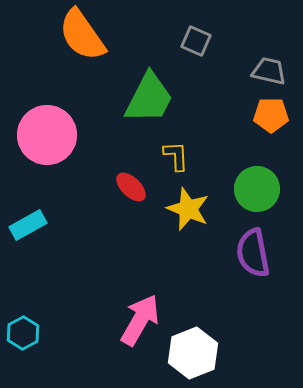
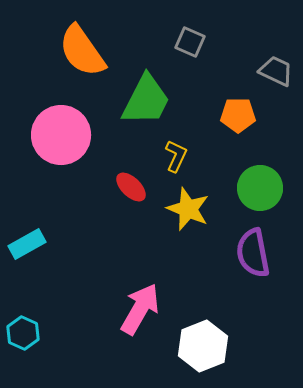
orange semicircle: moved 16 px down
gray square: moved 6 px left, 1 px down
gray trapezoid: moved 7 px right; rotated 12 degrees clockwise
green trapezoid: moved 3 px left, 2 px down
orange pentagon: moved 33 px left
pink circle: moved 14 px right
yellow L-shape: rotated 28 degrees clockwise
green circle: moved 3 px right, 1 px up
cyan rectangle: moved 1 px left, 19 px down
pink arrow: moved 11 px up
cyan hexagon: rotated 8 degrees counterclockwise
white hexagon: moved 10 px right, 7 px up
